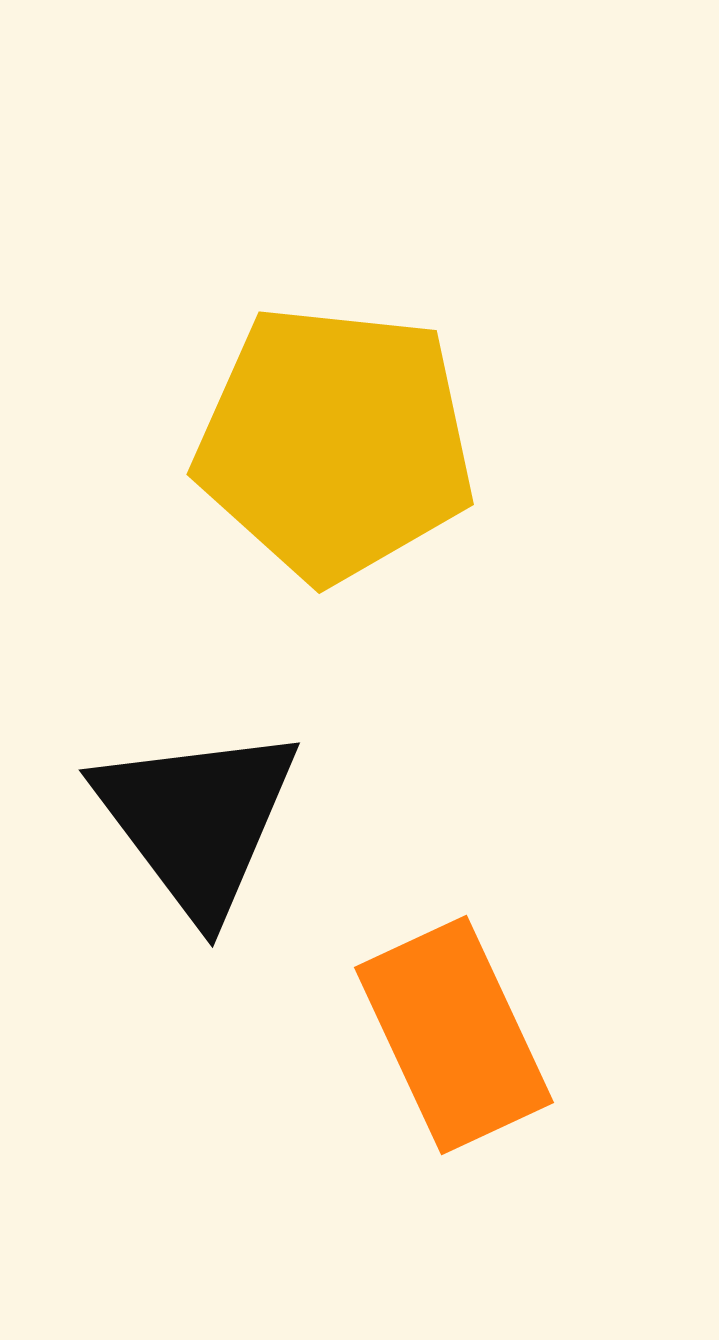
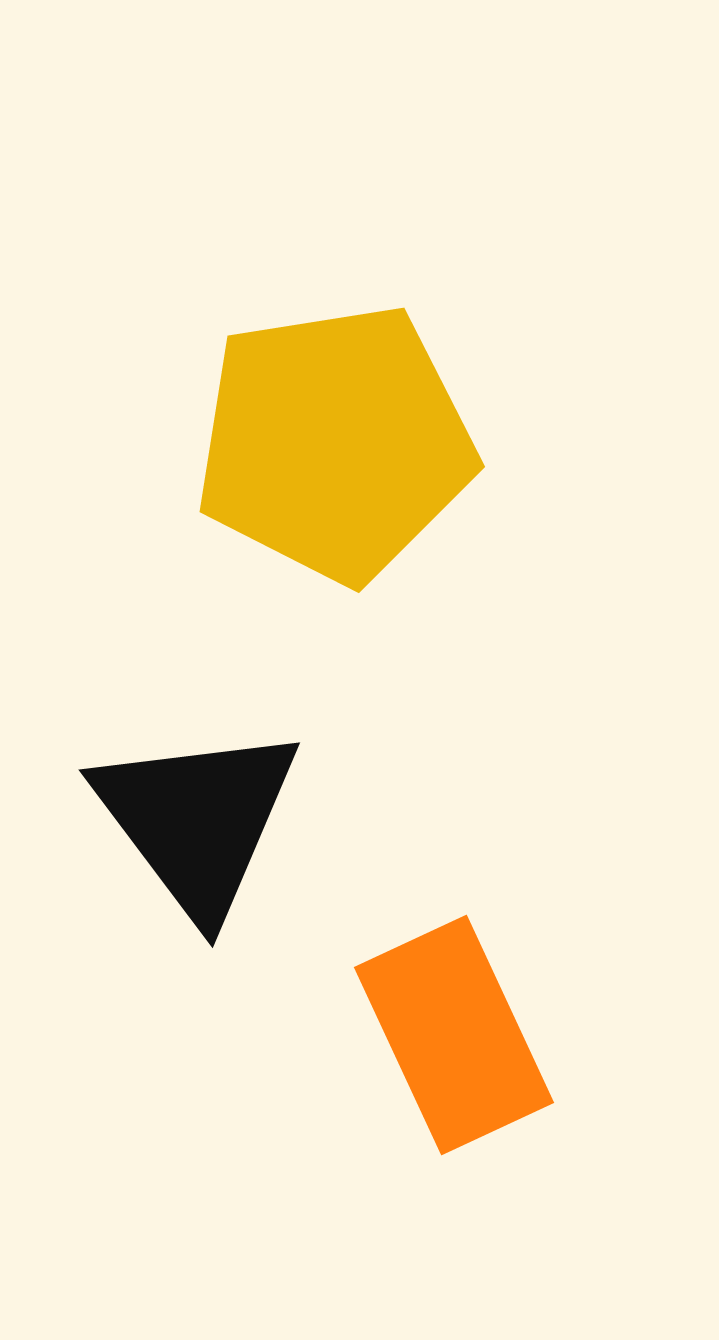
yellow pentagon: rotated 15 degrees counterclockwise
